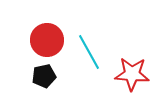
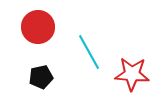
red circle: moved 9 px left, 13 px up
black pentagon: moved 3 px left, 1 px down
